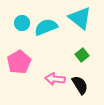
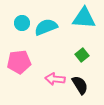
cyan triangle: moved 4 px right; rotated 35 degrees counterclockwise
pink pentagon: rotated 25 degrees clockwise
